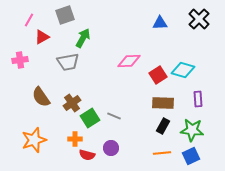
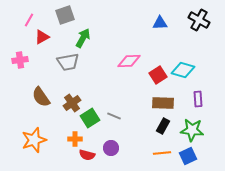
black cross: moved 1 px down; rotated 15 degrees counterclockwise
blue square: moved 3 px left
